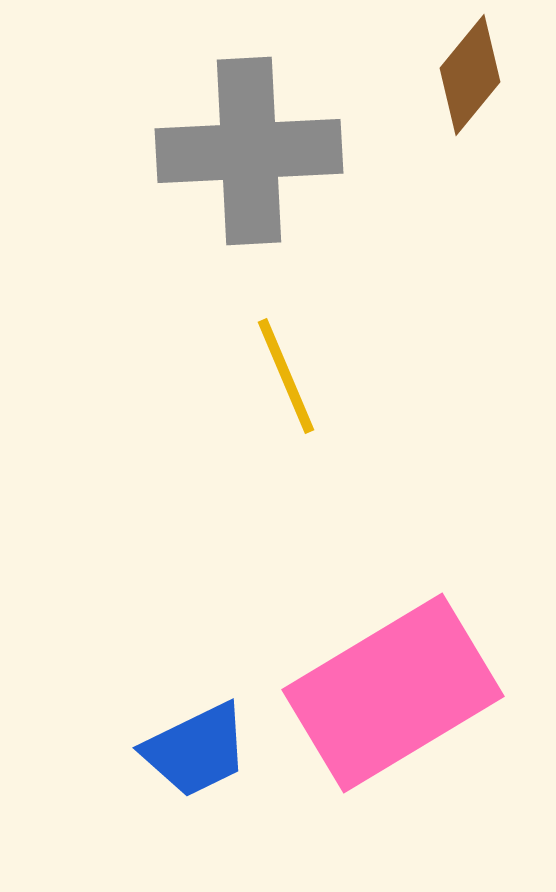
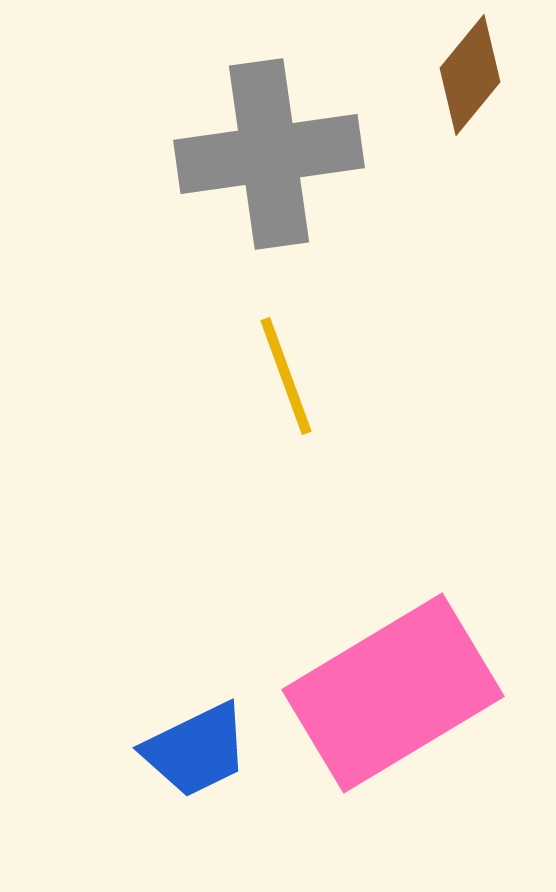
gray cross: moved 20 px right, 3 px down; rotated 5 degrees counterclockwise
yellow line: rotated 3 degrees clockwise
